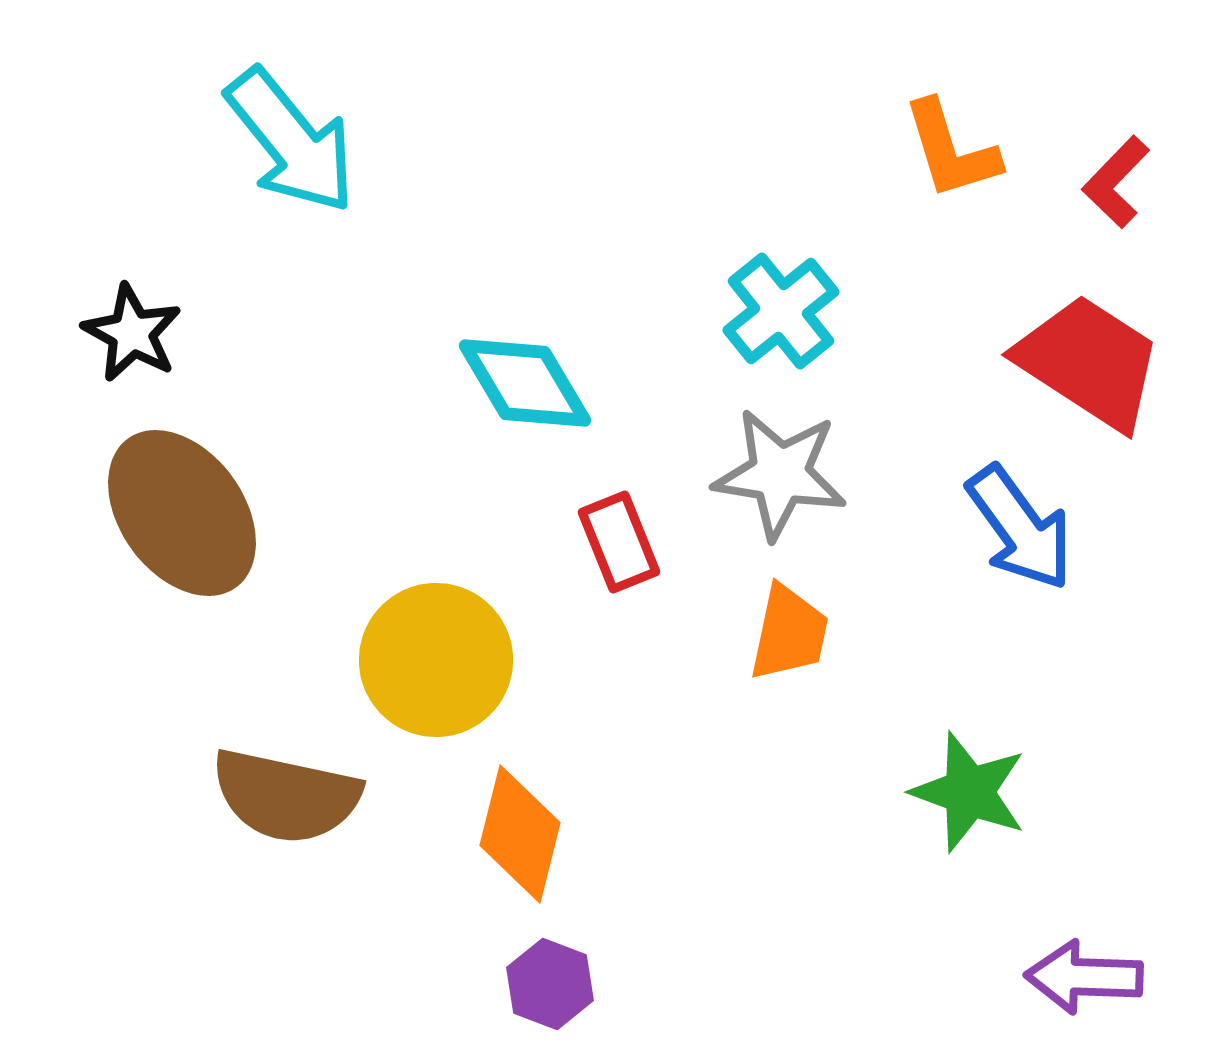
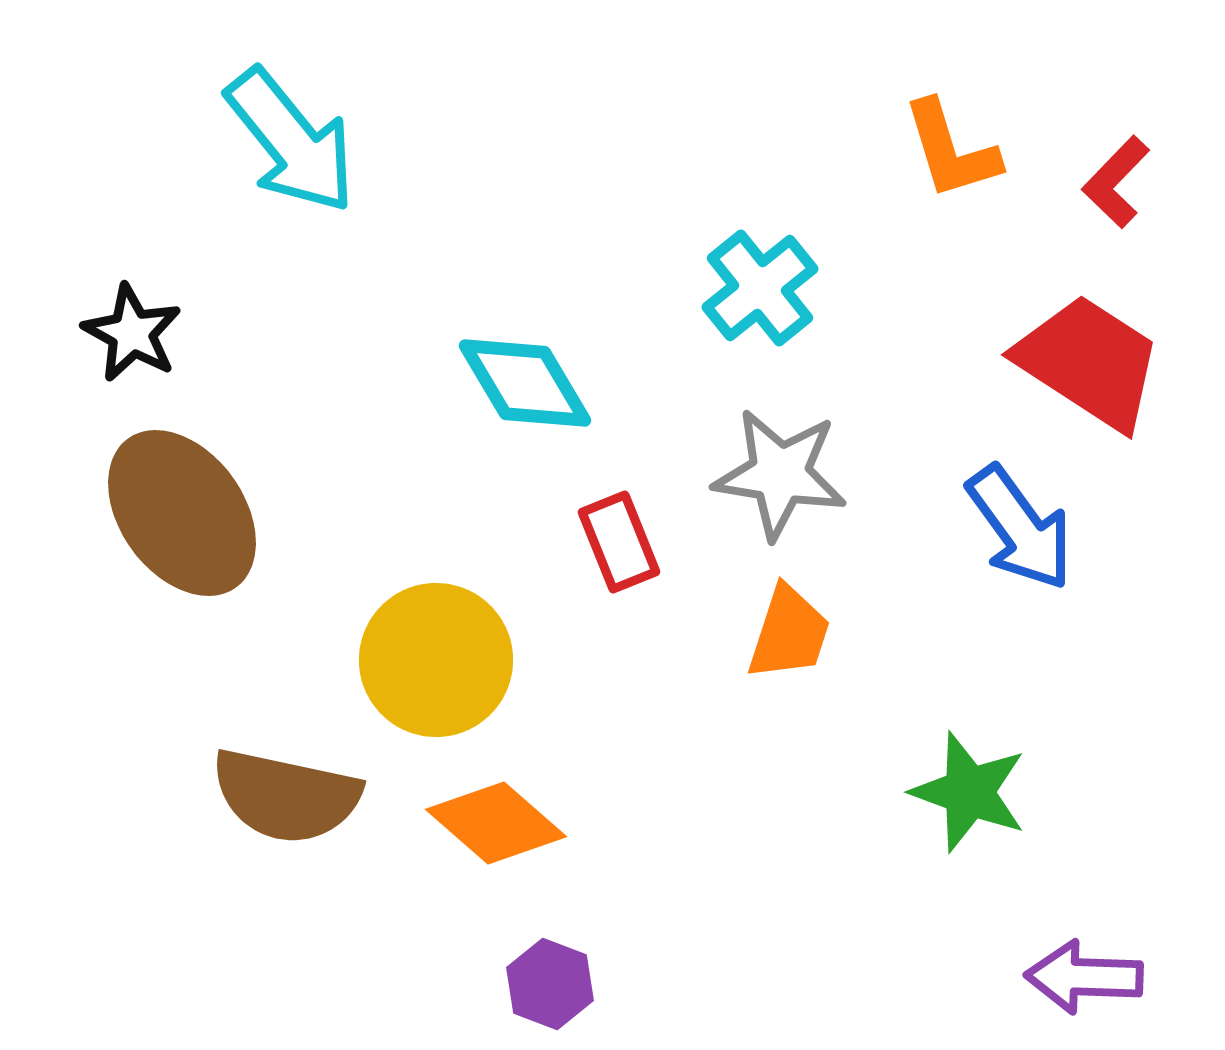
cyan cross: moved 21 px left, 23 px up
orange trapezoid: rotated 6 degrees clockwise
orange diamond: moved 24 px left, 11 px up; rotated 63 degrees counterclockwise
